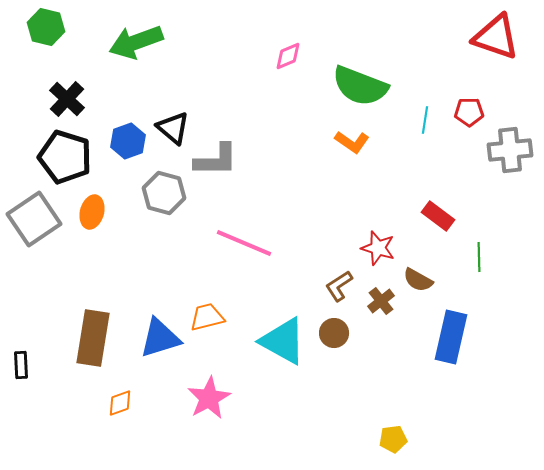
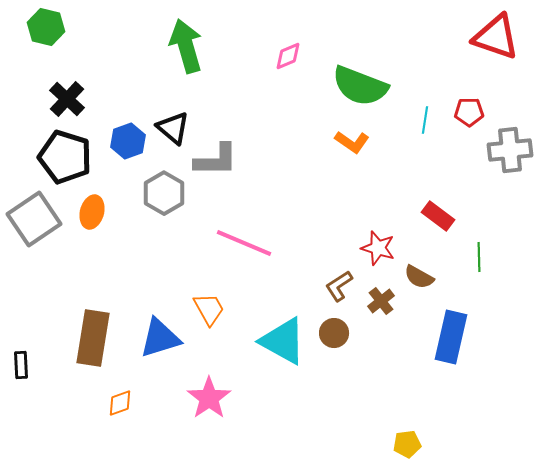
green arrow: moved 50 px right, 4 px down; rotated 94 degrees clockwise
gray hexagon: rotated 15 degrees clockwise
brown semicircle: moved 1 px right, 3 px up
orange trapezoid: moved 2 px right, 8 px up; rotated 75 degrees clockwise
pink star: rotated 6 degrees counterclockwise
yellow pentagon: moved 14 px right, 5 px down
